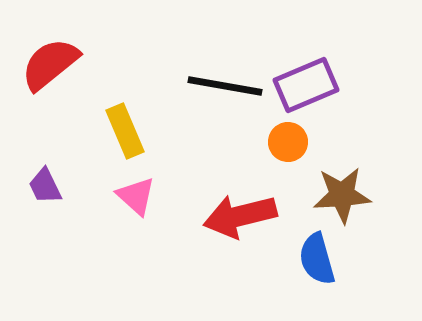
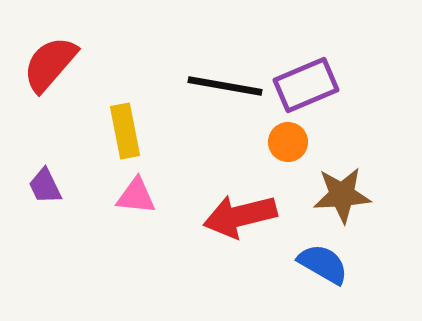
red semicircle: rotated 10 degrees counterclockwise
yellow rectangle: rotated 12 degrees clockwise
pink triangle: rotated 36 degrees counterclockwise
blue semicircle: moved 6 px right, 5 px down; rotated 136 degrees clockwise
